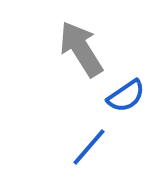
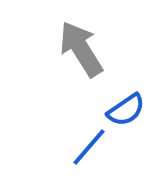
blue semicircle: moved 14 px down
